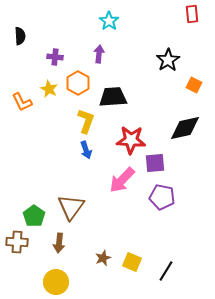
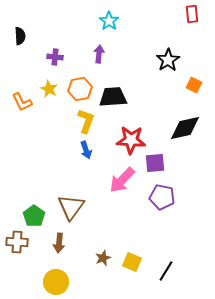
orange hexagon: moved 2 px right, 6 px down; rotated 20 degrees clockwise
